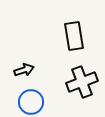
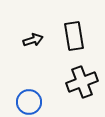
black arrow: moved 9 px right, 30 px up
blue circle: moved 2 px left
